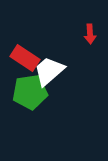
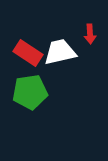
red rectangle: moved 3 px right, 5 px up
white trapezoid: moved 11 px right, 19 px up; rotated 28 degrees clockwise
